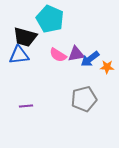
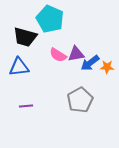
blue triangle: moved 12 px down
blue arrow: moved 4 px down
gray pentagon: moved 4 px left, 1 px down; rotated 15 degrees counterclockwise
